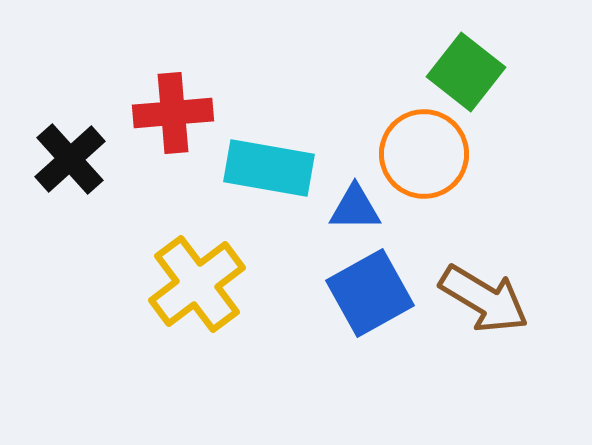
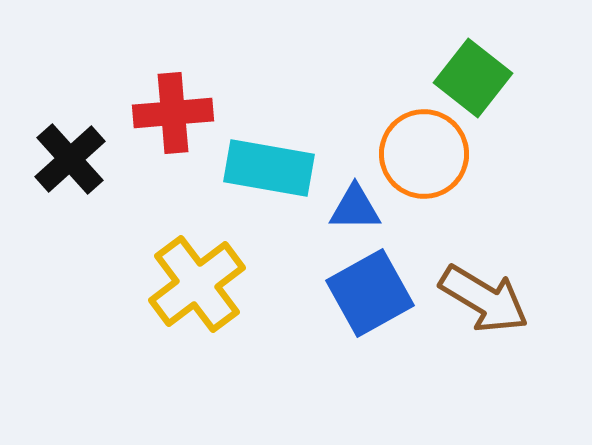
green square: moved 7 px right, 6 px down
